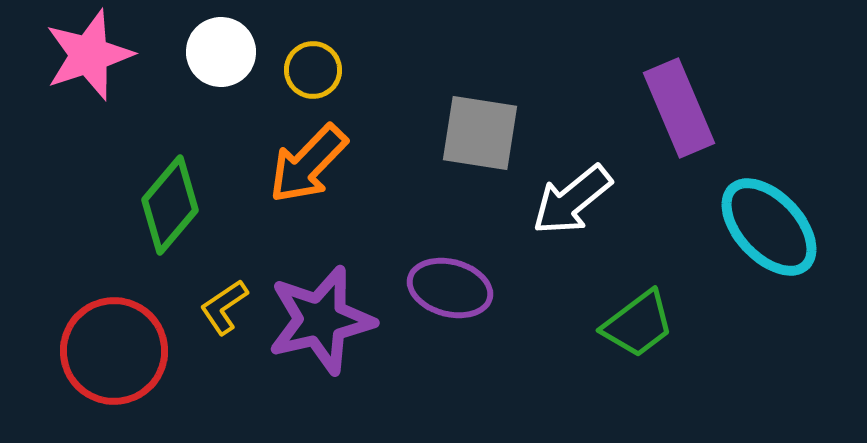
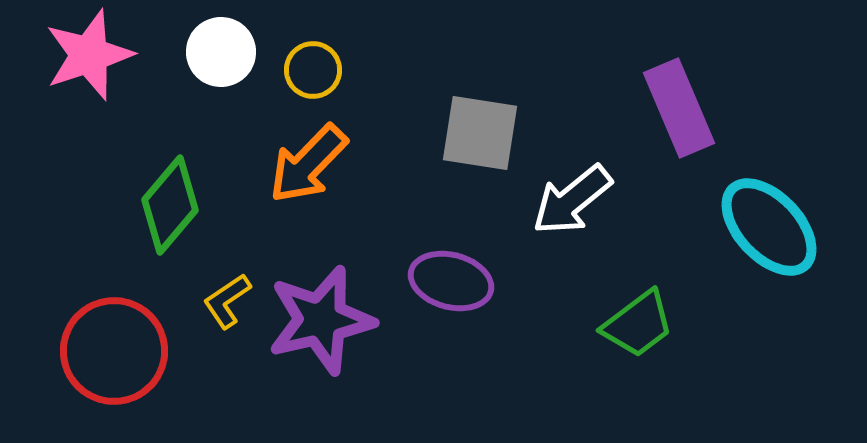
purple ellipse: moved 1 px right, 7 px up
yellow L-shape: moved 3 px right, 6 px up
